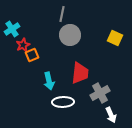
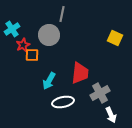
gray circle: moved 21 px left
orange square: rotated 24 degrees clockwise
cyan arrow: rotated 42 degrees clockwise
white ellipse: rotated 10 degrees counterclockwise
